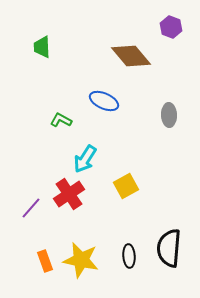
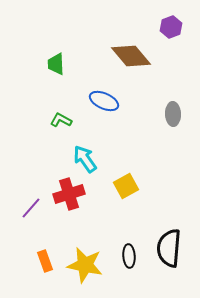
purple hexagon: rotated 20 degrees clockwise
green trapezoid: moved 14 px right, 17 px down
gray ellipse: moved 4 px right, 1 px up
cyan arrow: rotated 112 degrees clockwise
red cross: rotated 16 degrees clockwise
yellow star: moved 4 px right, 5 px down
